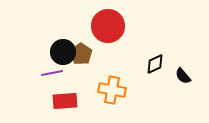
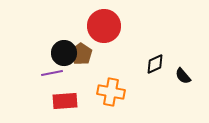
red circle: moved 4 px left
black circle: moved 1 px right, 1 px down
orange cross: moved 1 px left, 2 px down
